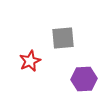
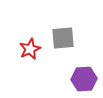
red star: moved 12 px up
